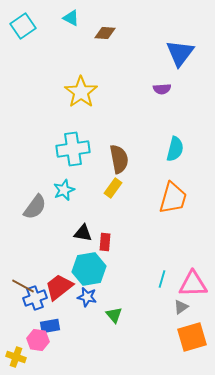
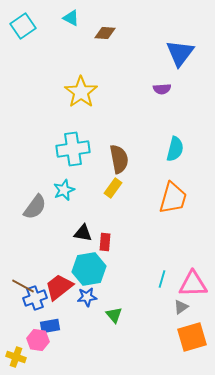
blue star: rotated 18 degrees counterclockwise
